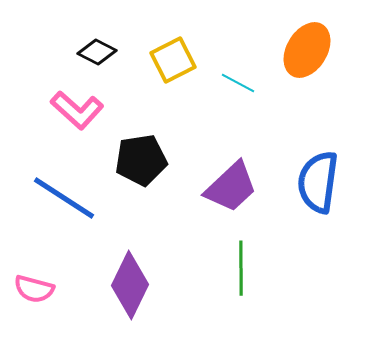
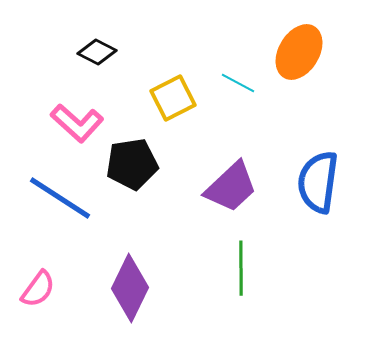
orange ellipse: moved 8 px left, 2 px down
yellow square: moved 38 px down
pink L-shape: moved 13 px down
black pentagon: moved 9 px left, 4 px down
blue line: moved 4 px left
purple diamond: moved 3 px down
pink semicircle: moved 4 px right; rotated 69 degrees counterclockwise
